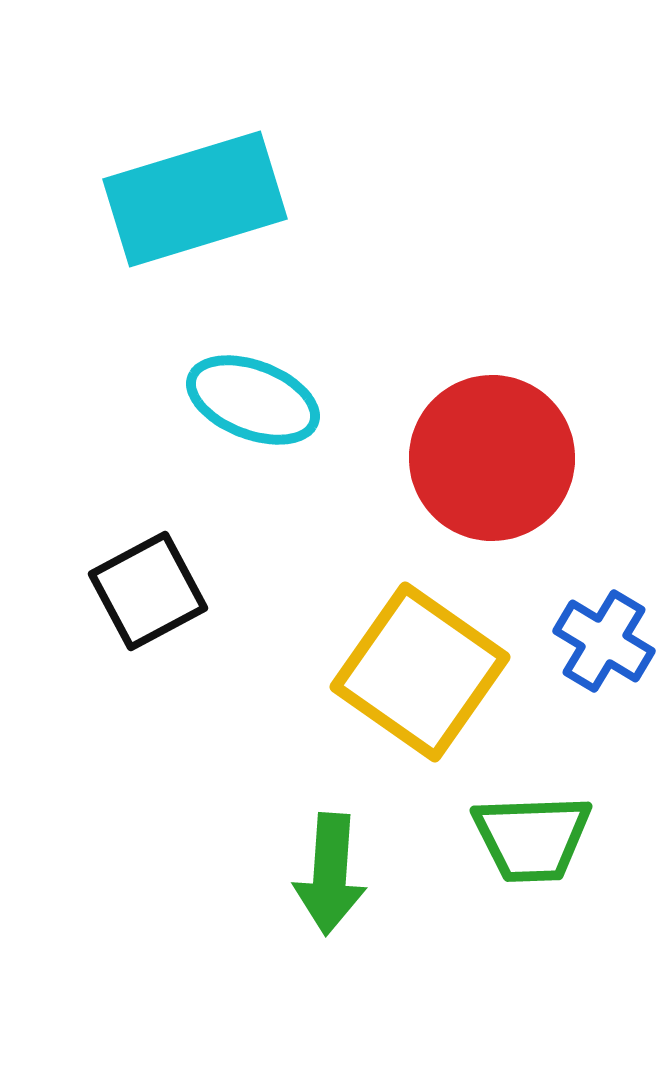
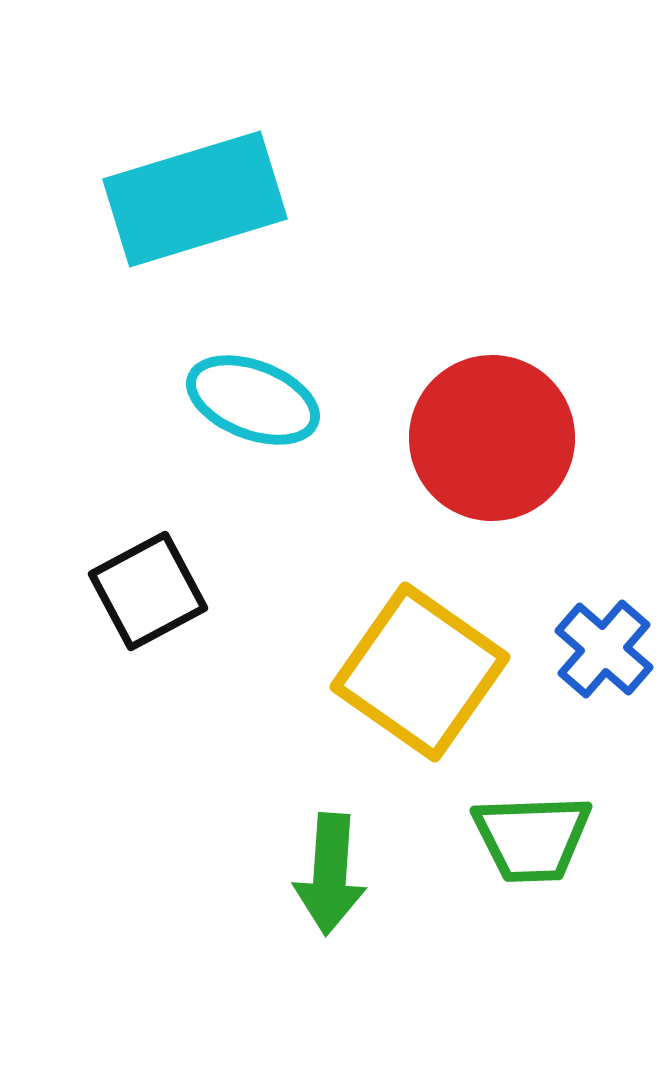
red circle: moved 20 px up
blue cross: moved 8 px down; rotated 10 degrees clockwise
